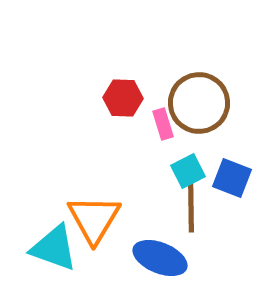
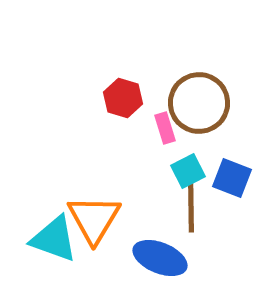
red hexagon: rotated 15 degrees clockwise
pink rectangle: moved 2 px right, 4 px down
cyan triangle: moved 9 px up
